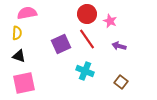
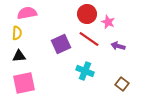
pink star: moved 2 px left, 1 px down
red line: moved 2 px right; rotated 20 degrees counterclockwise
purple arrow: moved 1 px left
black triangle: rotated 24 degrees counterclockwise
brown square: moved 1 px right, 2 px down
